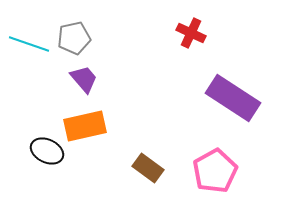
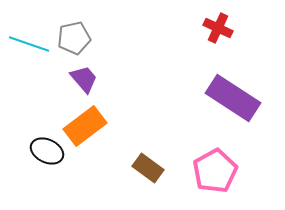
red cross: moved 27 px right, 5 px up
orange rectangle: rotated 24 degrees counterclockwise
